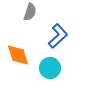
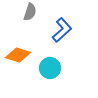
blue L-shape: moved 4 px right, 6 px up
orange diamond: rotated 55 degrees counterclockwise
